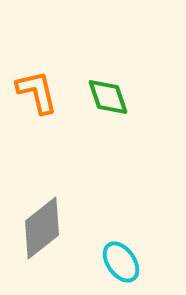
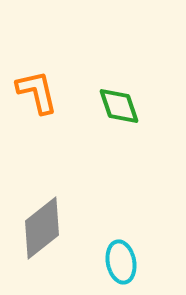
green diamond: moved 11 px right, 9 px down
cyan ellipse: rotated 24 degrees clockwise
